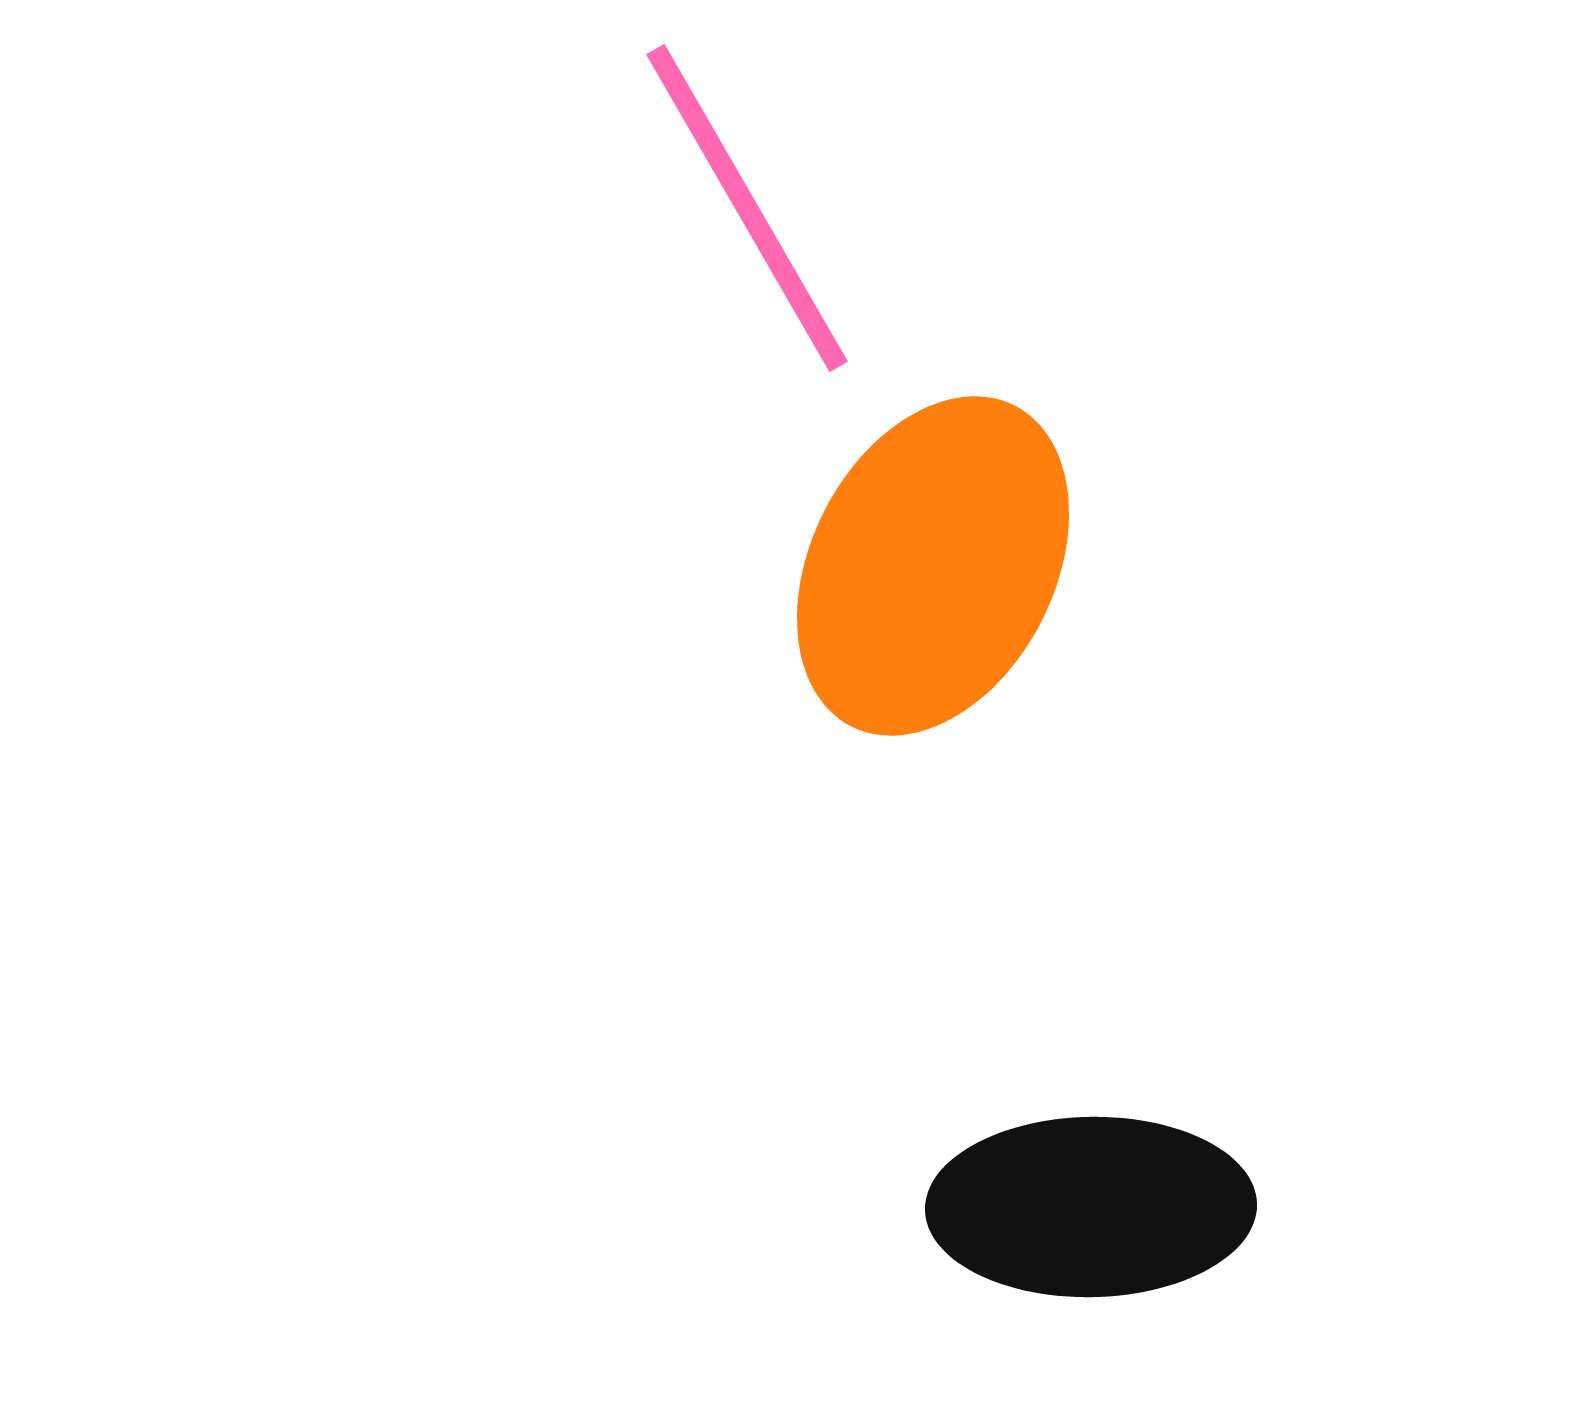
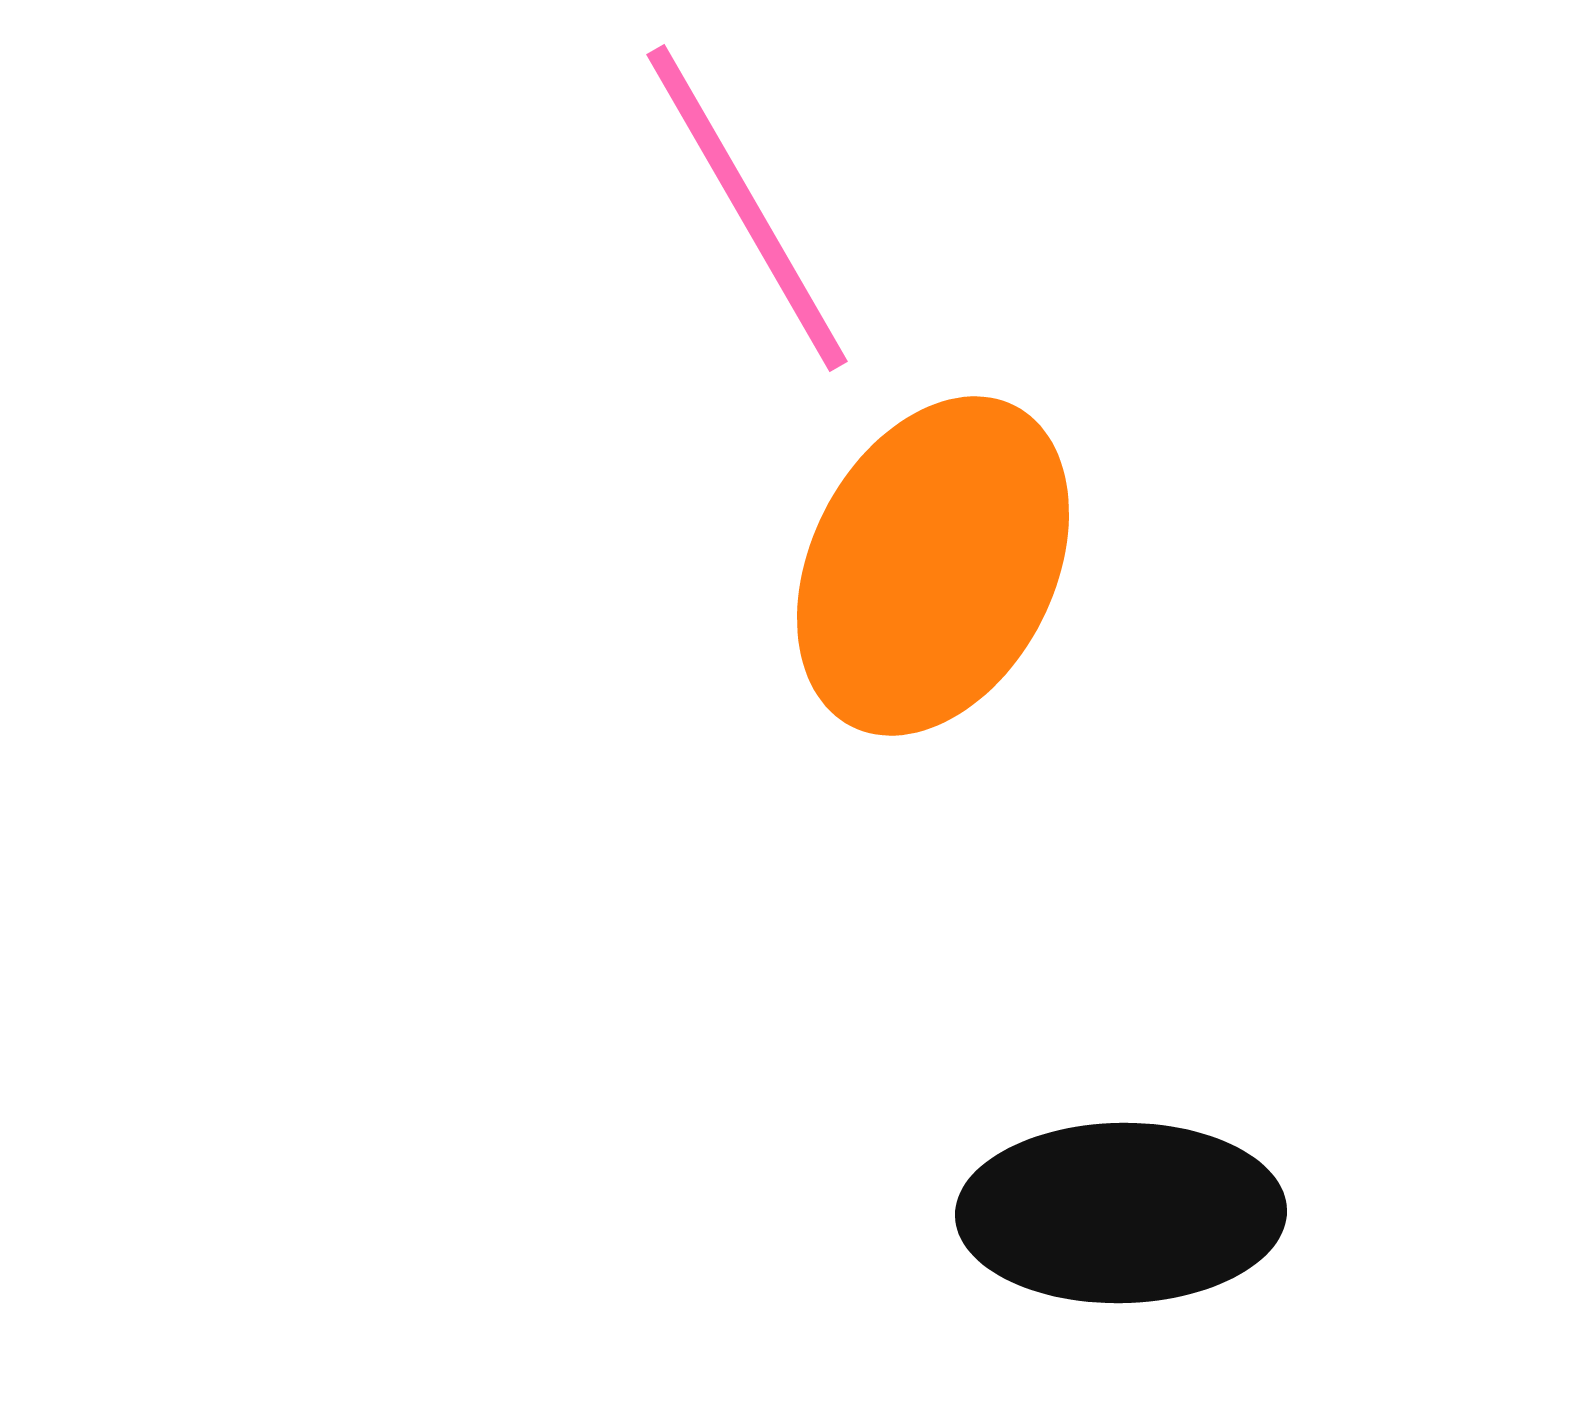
black ellipse: moved 30 px right, 6 px down
